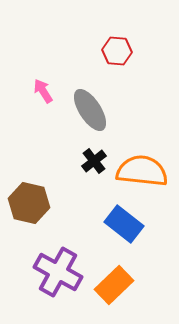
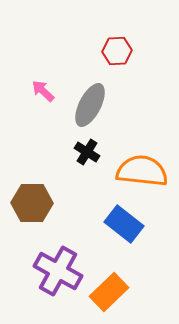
red hexagon: rotated 8 degrees counterclockwise
pink arrow: rotated 15 degrees counterclockwise
gray ellipse: moved 5 px up; rotated 60 degrees clockwise
black cross: moved 7 px left, 9 px up; rotated 20 degrees counterclockwise
brown hexagon: moved 3 px right; rotated 12 degrees counterclockwise
purple cross: moved 1 px up
orange rectangle: moved 5 px left, 7 px down
